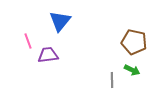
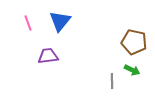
pink line: moved 18 px up
purple trapezoid: moved 1 px down
gray line: moved 1 px down
